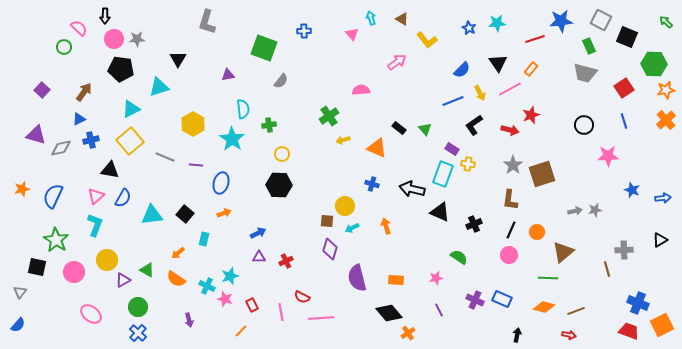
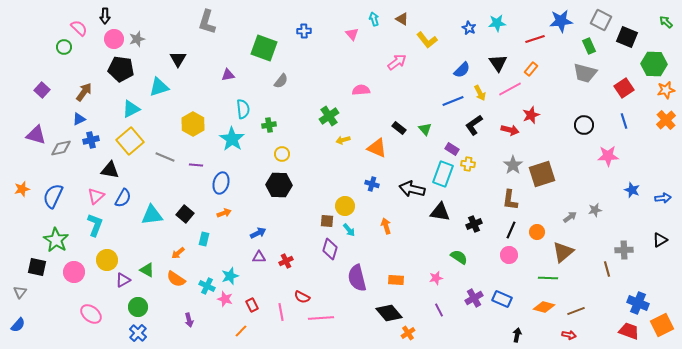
cyan arrow at (371, 18): moved 3 px right, 1 px down
gray star at (137, 39): rotated 14 degrees counterclockwise
gray arrow at (575, 211): moved 5 px left, 6 px down; rotated 24 degrees counterclockwise
black triangle at (440, 212): rotated 15 degrees counterclockwise
cyan arrow at (352, 228): moved 3 px left, 2 px down; rotated 104 degrees counterclockwise
purple cross at (475, 300): moved 1 px left, 2 px up; rotated 36 degrees clockwise
